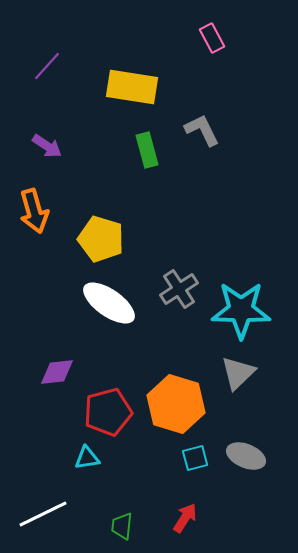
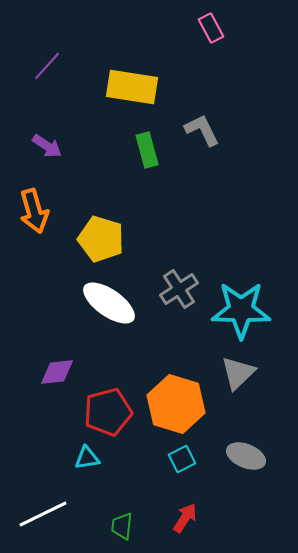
pink rectangle: moved 1 px left, 10 px up
cyan square: moved 13 px left, 1 px down; rotated 12 degrees counterclockwise
